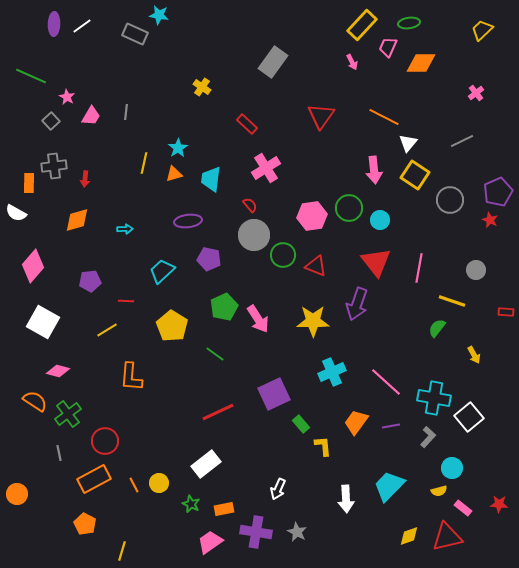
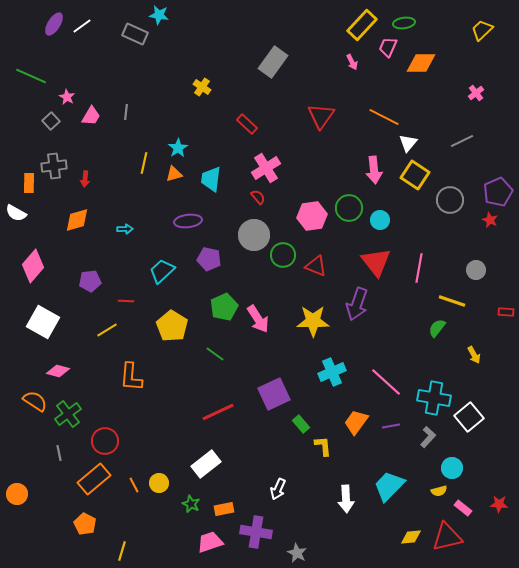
green ellipse at (409, 23): moved 5 px left
purple ellipse at (54, 24): rotated 30 degrees clockwise
red semicircle at (250, 205): moved 8 px right, 8 px up
orange rectangle at (94, 479): rotated 12 degrees counterclockwise
gray star at (297, 532): moved 21 px down
yellow diamond at (409, 536): moved 2 px right, 1 px down; rotated 15 degrees clockwise
pink trapezoid at (210, 542): rotated 16 degrees clockwise
